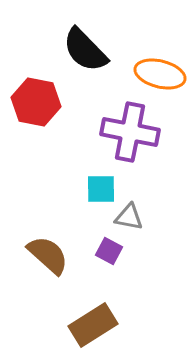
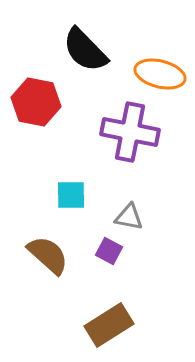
cyan square: moved 30 px left, 6 px down
brown rectangle: moved 16 px right
